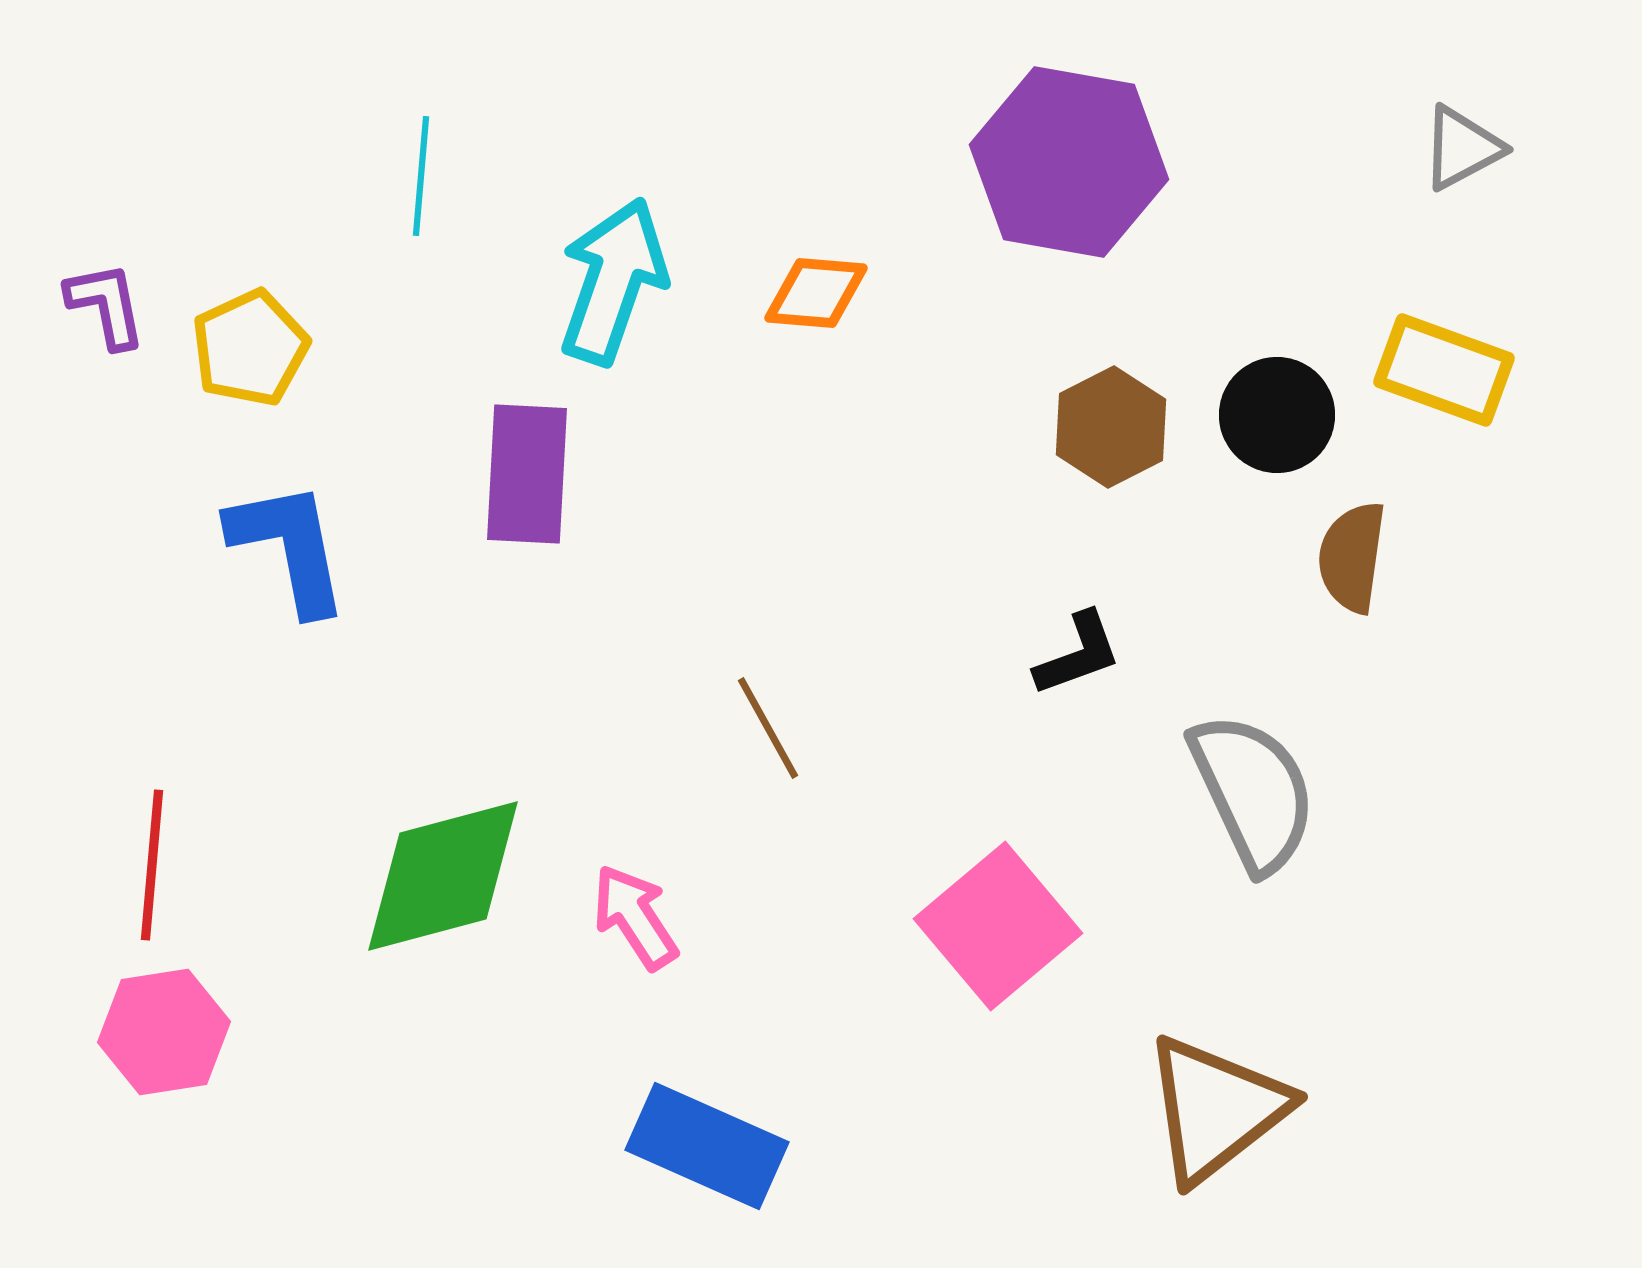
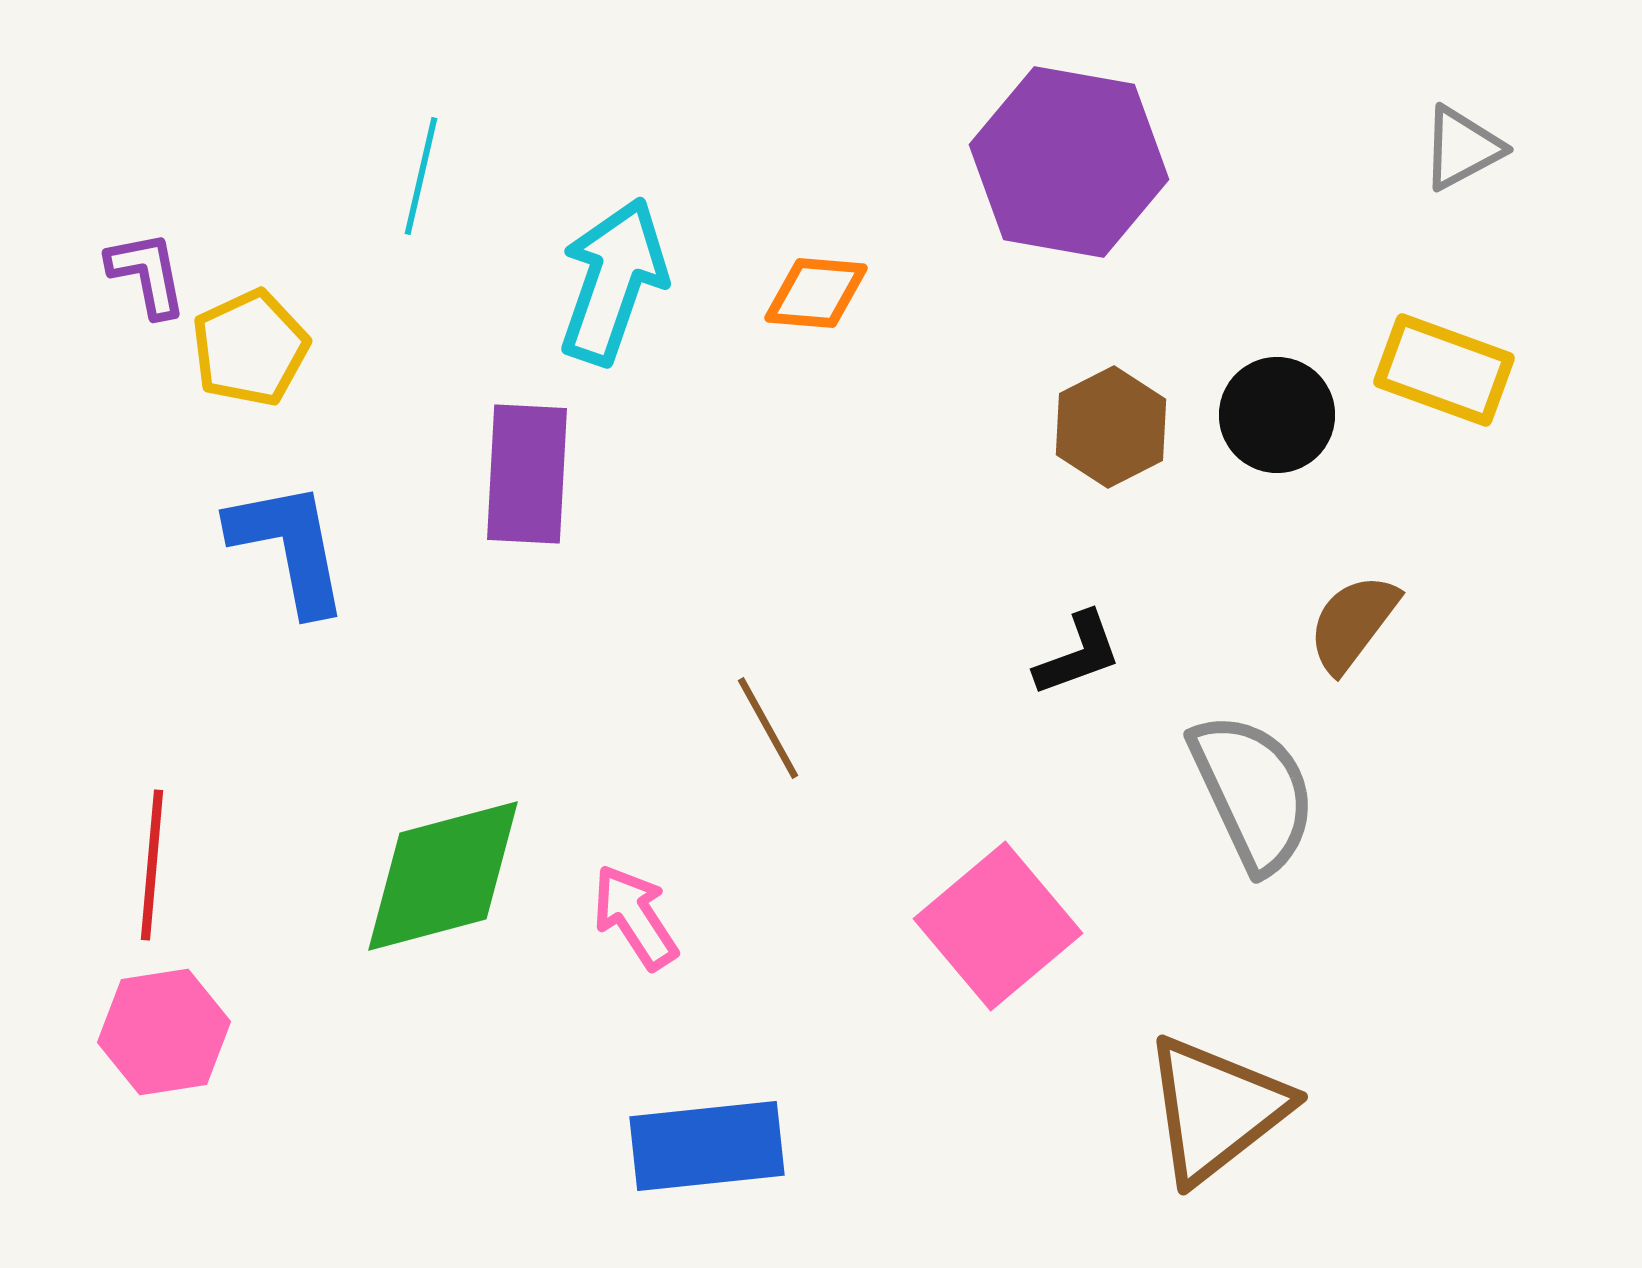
cyan line: rotated 8 degrees clockwise
purple L-shape: moved 41 px right, 31 px up
brown semicircle: moved 1 px right, 66 px down; rotated 29 degrees clockwise
blue rectangle: rotated 30 degrees counterclockwise
